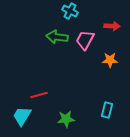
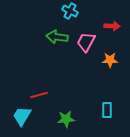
pink trapezoid: moved 1 px right, 2 px down
cyan rectangle: rotated 14 degrees counterclockwise
